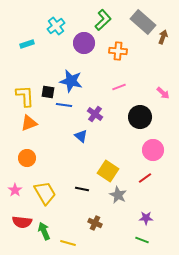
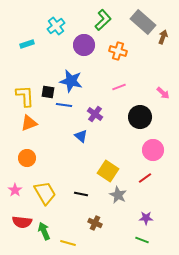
purple circle: moved 2 px down
orange cross: rotated 12 degrees clockwise
black line: moved 1 px left, 5 px down
